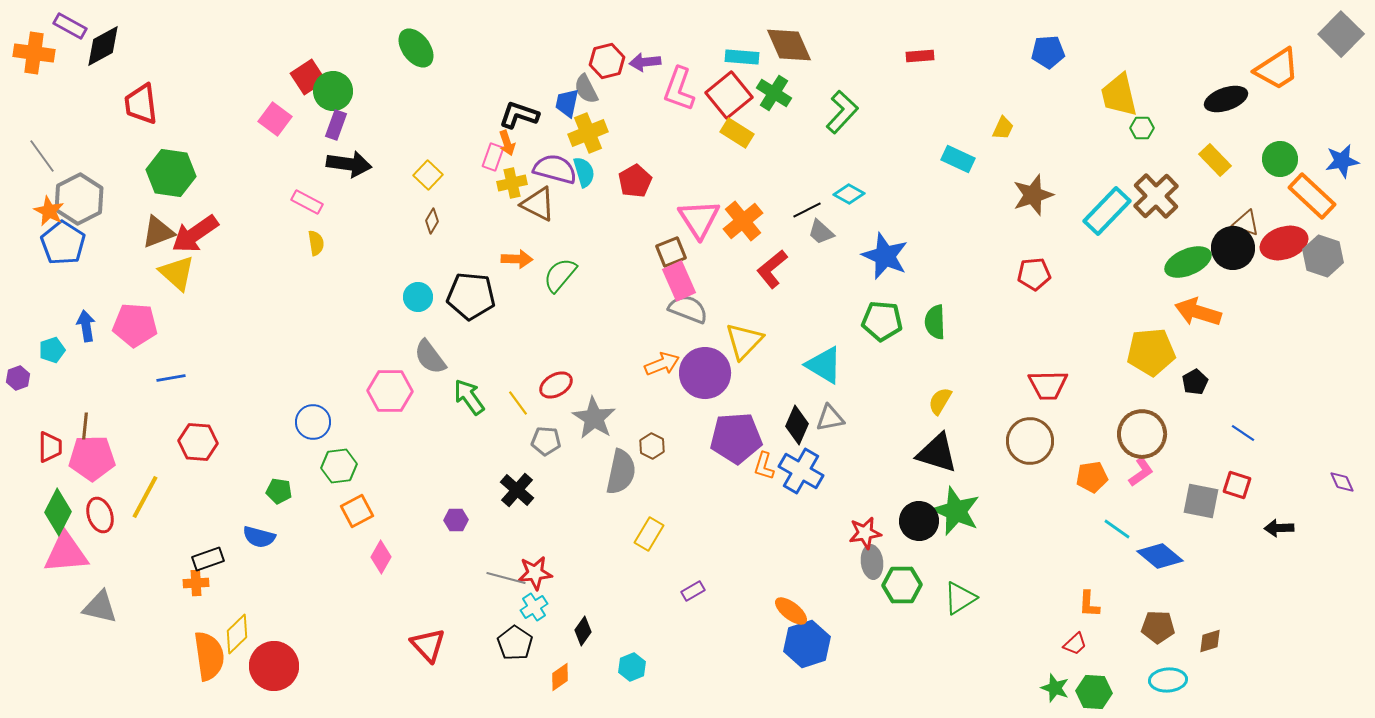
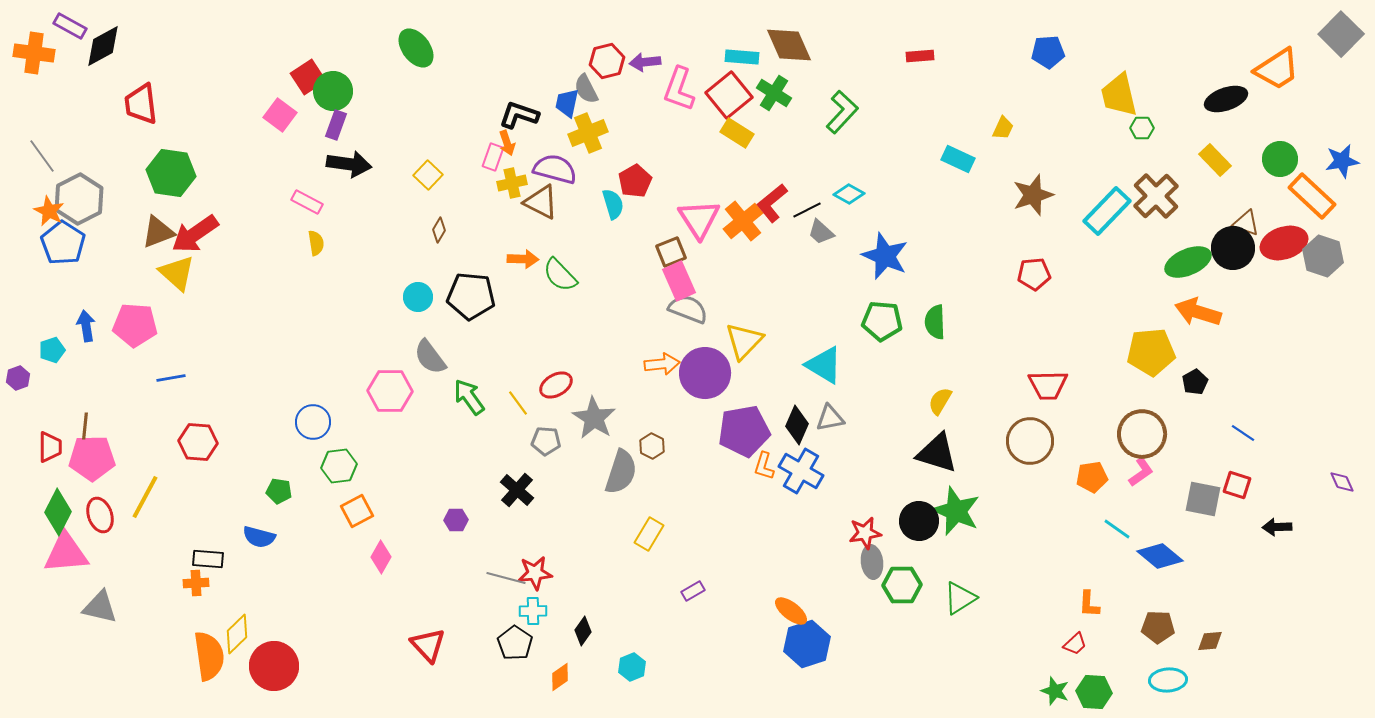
pink square at (275, 119): moved 5 px right, 4 px up
cyan semicircle at (584, 172): moved 29 px right, 32 px down
brown triangle at (538, 204): moved 3 px right, 2 px up
brown diamond at (432, 221): moved 7 px right, 9 px down
orange arrow at (517, 259): moved 6 px right
red L-shape at (772, 269): moved 66 px up
green semicircle at (560, 275): rotated 84 degrees counterclockwise
orange arrow at (662, 364): rotated 16 degrees clockwise
purple pentagon at (736, 438): moved 8 px right, 7 px up; rotated 6 degrees counterclockwise
gray semicircle at (621, 472): rotated 6 degrees clockwise
gray square at (1201, 501): moved 2 px right, 2 px up
black arrow at (1279, 528): moved 2 px left, 1 px up
black rectangle at (208, 559): rotated 24 degrees clockwise
cyan cross at (534, 607): moved 1 px left, 4 px down; rotated 32 degrees clockwise
brown diamond at (1210, 641): rotated 12 degrees clockwise
green star at (1055, 688): moved 3 px down
